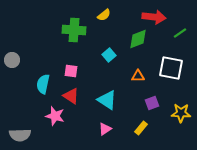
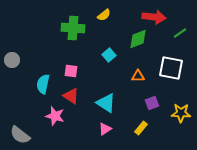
green cross: moved 1 px left, 2 px up
cyan triangle: moved 1 px left, 3 px down
gray semicircle: rotated 40 degrees clockwise
